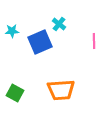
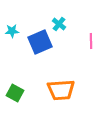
pink line: moved 3 px left
